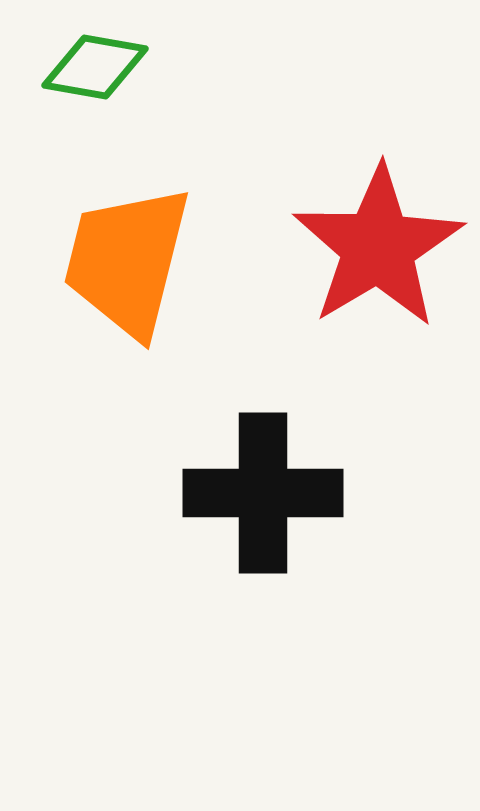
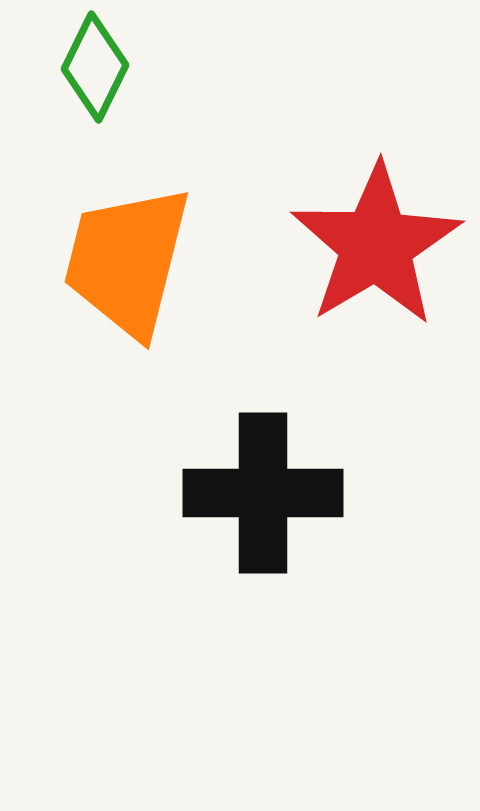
green diamond: rotated 74 degrees counterclockwise
red star: moved 2 px left, 2 px up
